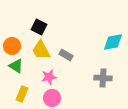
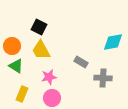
gray rectangle: moved 15 px right, 7 px down
